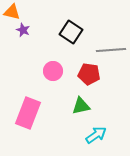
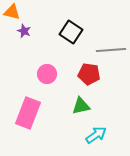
purple star: moved 1 px right, 1 px down
pink circle: moved 6 px left, 3 px down
